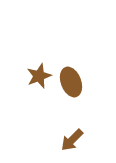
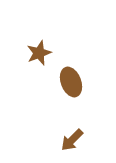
brown star: moved 23 px up
